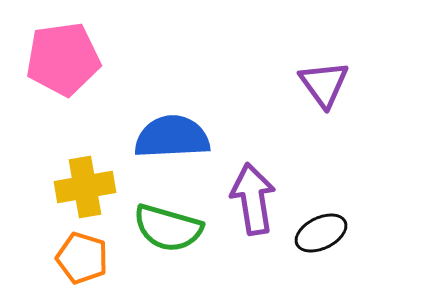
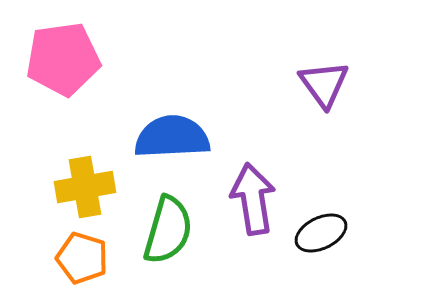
green semicircle: moved 2 px down; rotated 90 degrees counterclockwise
